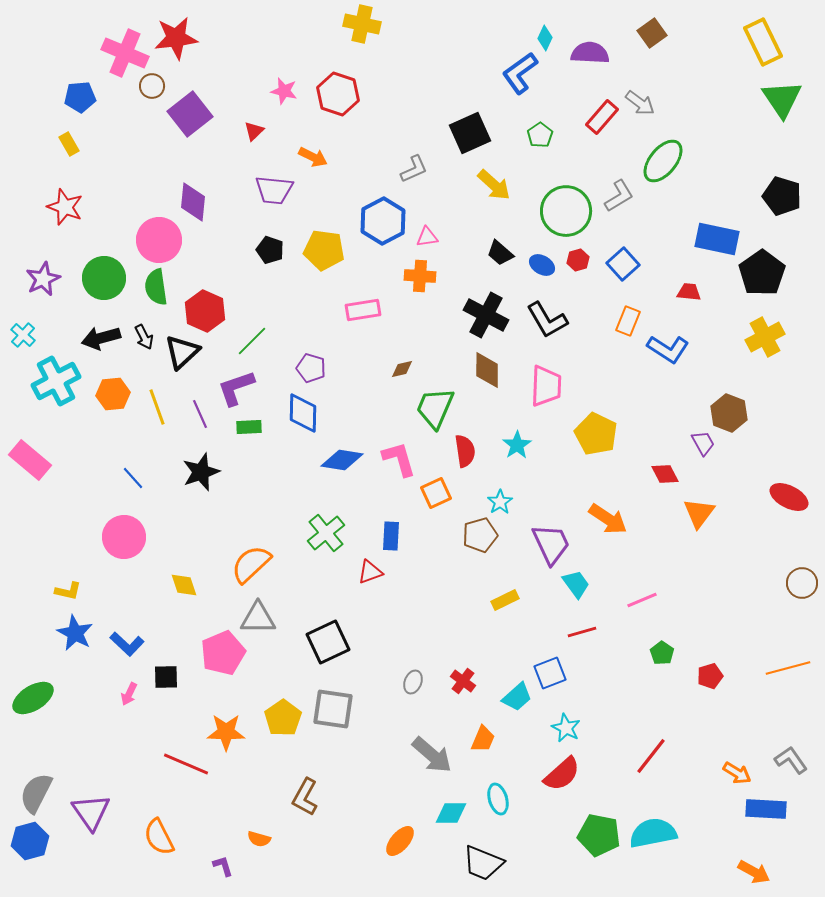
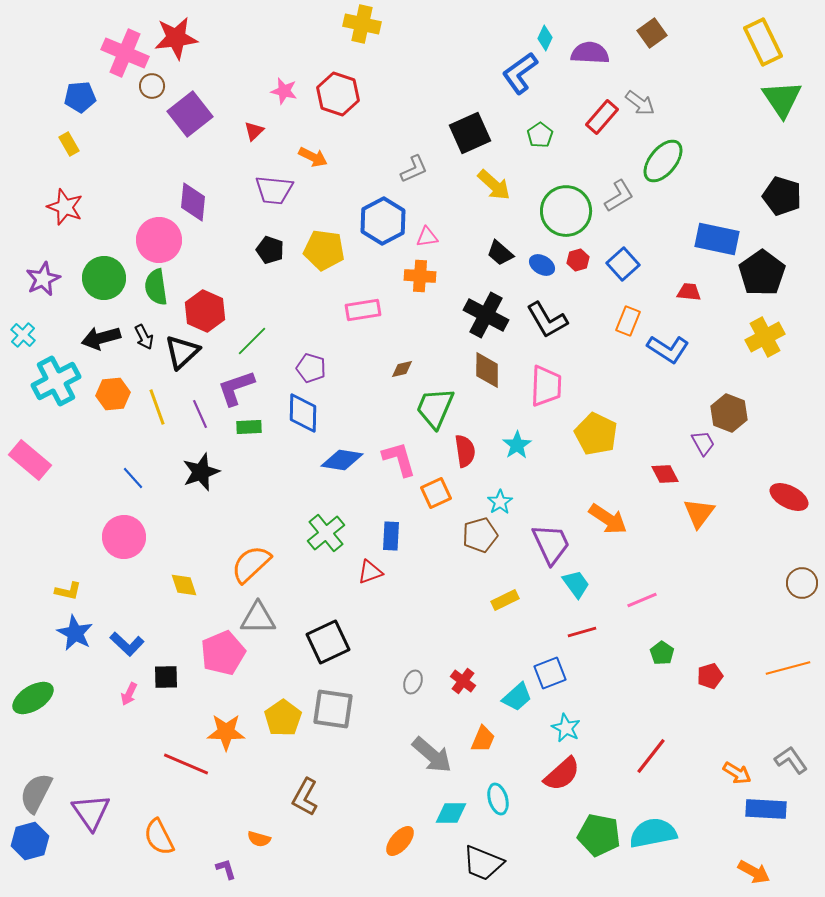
purple L-shape at (223, 866): moved 3 px right, 3 px down
